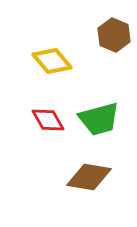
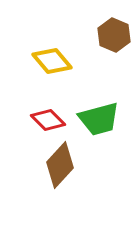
red diamond: rotated 16 degrees counterclockwise
brown diamond: moved 29 px left, 12 px up; rotated 57 degrees counterclockwise
